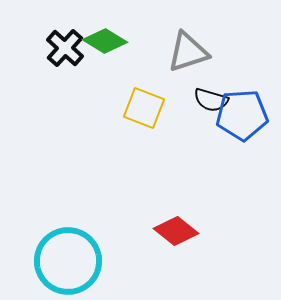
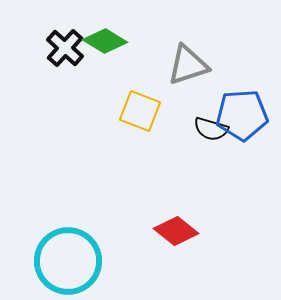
gray triangle: moved 13 px down
black semicircle: moved 29 px down
yellow square: moved 4 px left, 3 px down
